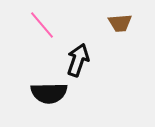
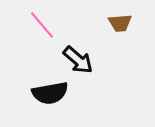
black arrow: rotated 112 degrees clockwise
black semicircle: moved 1 px right; rotated 9 degrees counterclockwise
